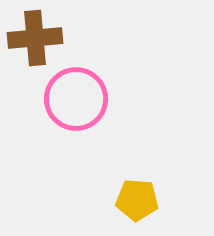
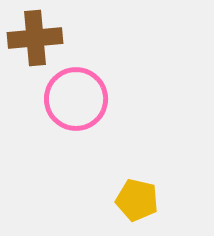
yellow pentagon: rotated 9 degrees clockwise
